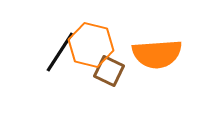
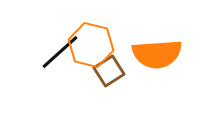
black line: rotated 15 degrees clockwise
brown square: rotated 32 degrees clockwise
